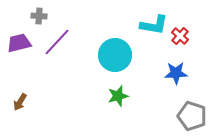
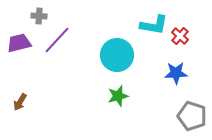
purple line: moved 2 px up
cyan circle: moved 2 px right
